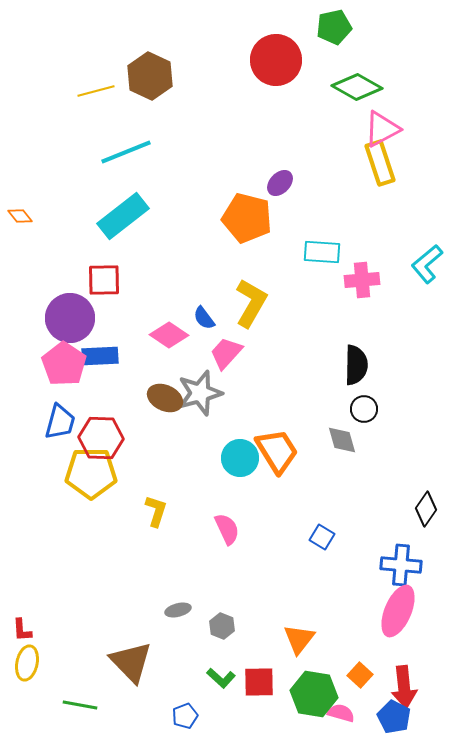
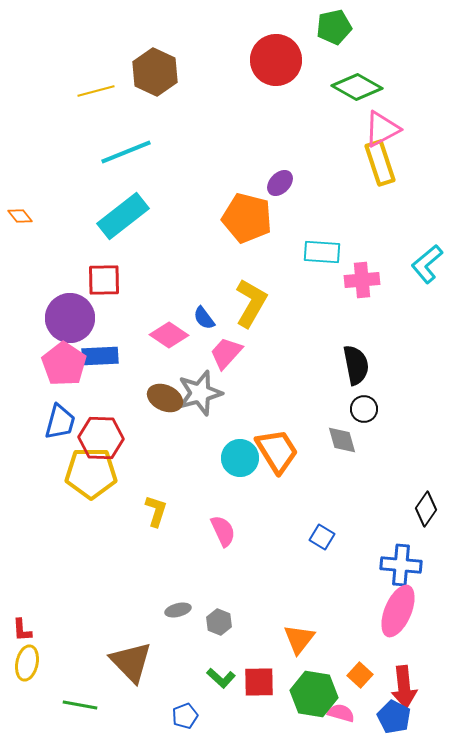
brown hexagon at (150, 76): moved 5 px right, 4 px up
black semicircle at (356, 365): rotated 12 degrees counterclockwise
pink semicircle at (227, 529): moved 4 px left, 2 px down
gray hexagon at (222, 626): moved 3 px left, 4 px up
